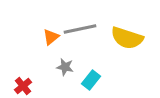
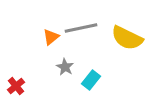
gray line: moved 1 px right, 1 px up
yellow semicircle: rotated 8 degrees clockwise
gray star: rotated 18 degrees clockwise
red cross: moved 7 px left
